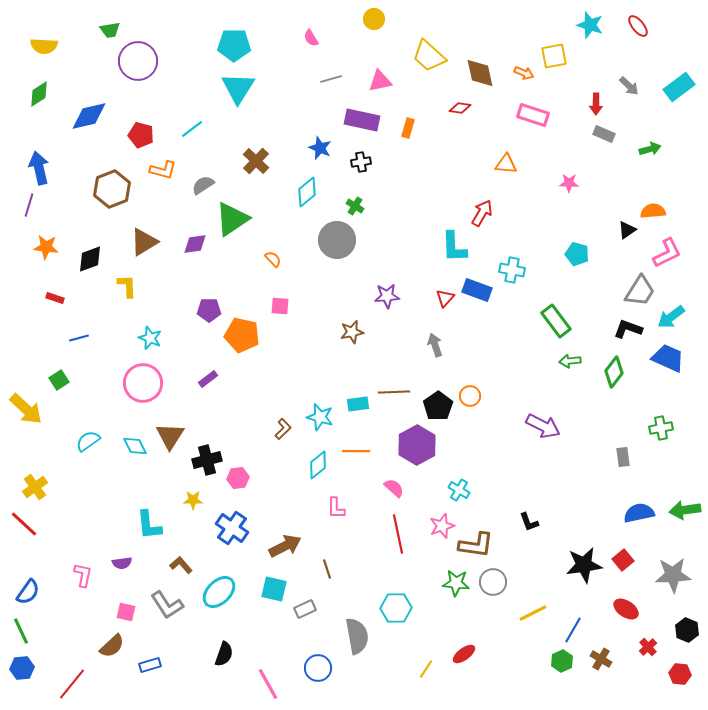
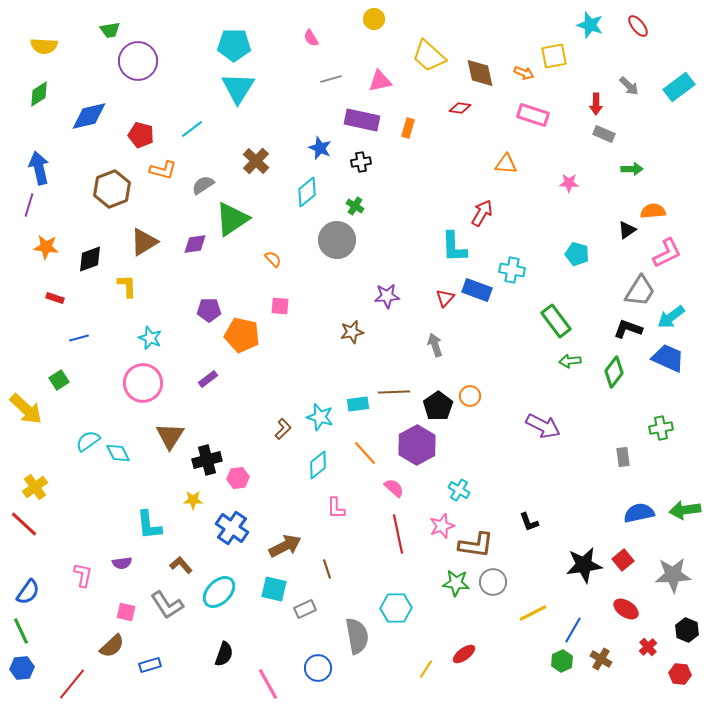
green arrow at (650, 149): moved 18 px left, 20 px down; rotated 15 degrees clockwise
cyan diamond at (135, 446): moved 17 px left, 7 px down
orange line at (356, 451): moved 9 px right, 2 px down; rotated 48 degrees clockwise
